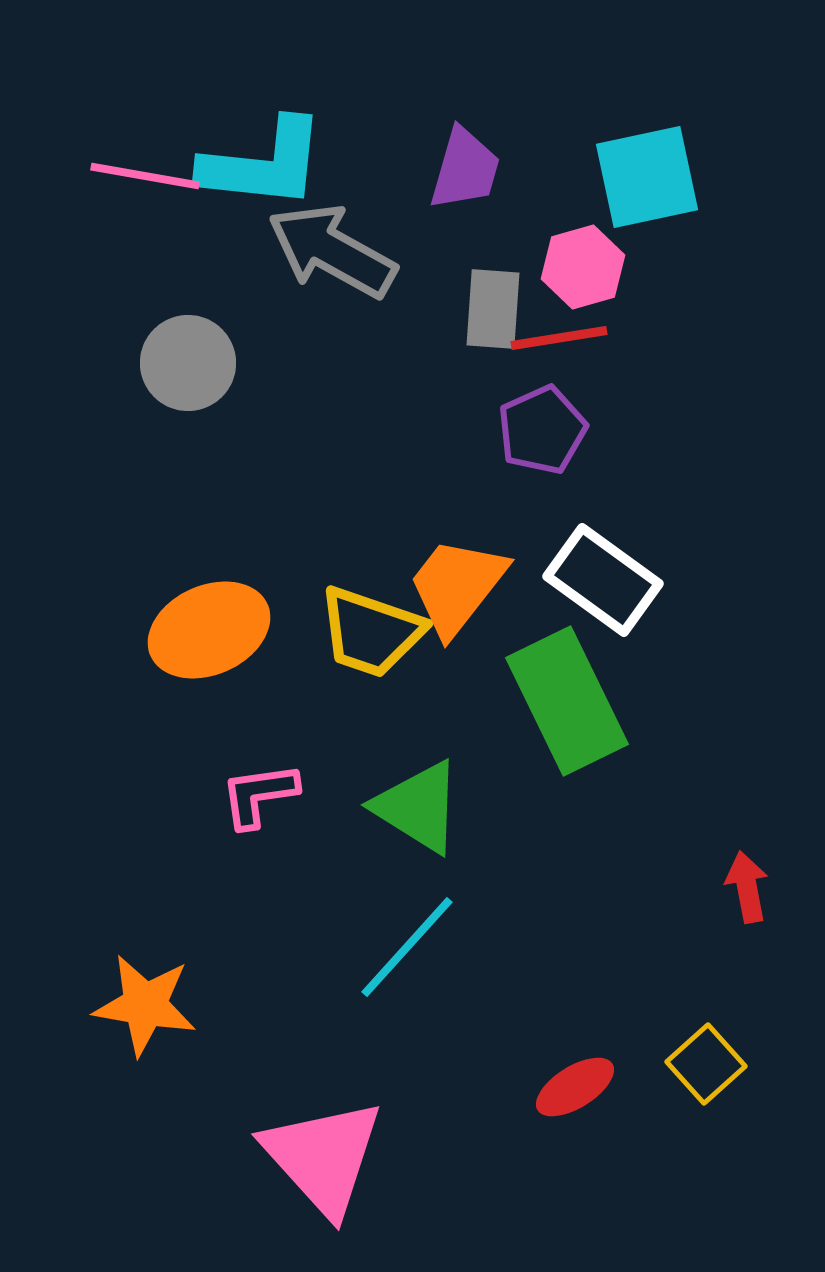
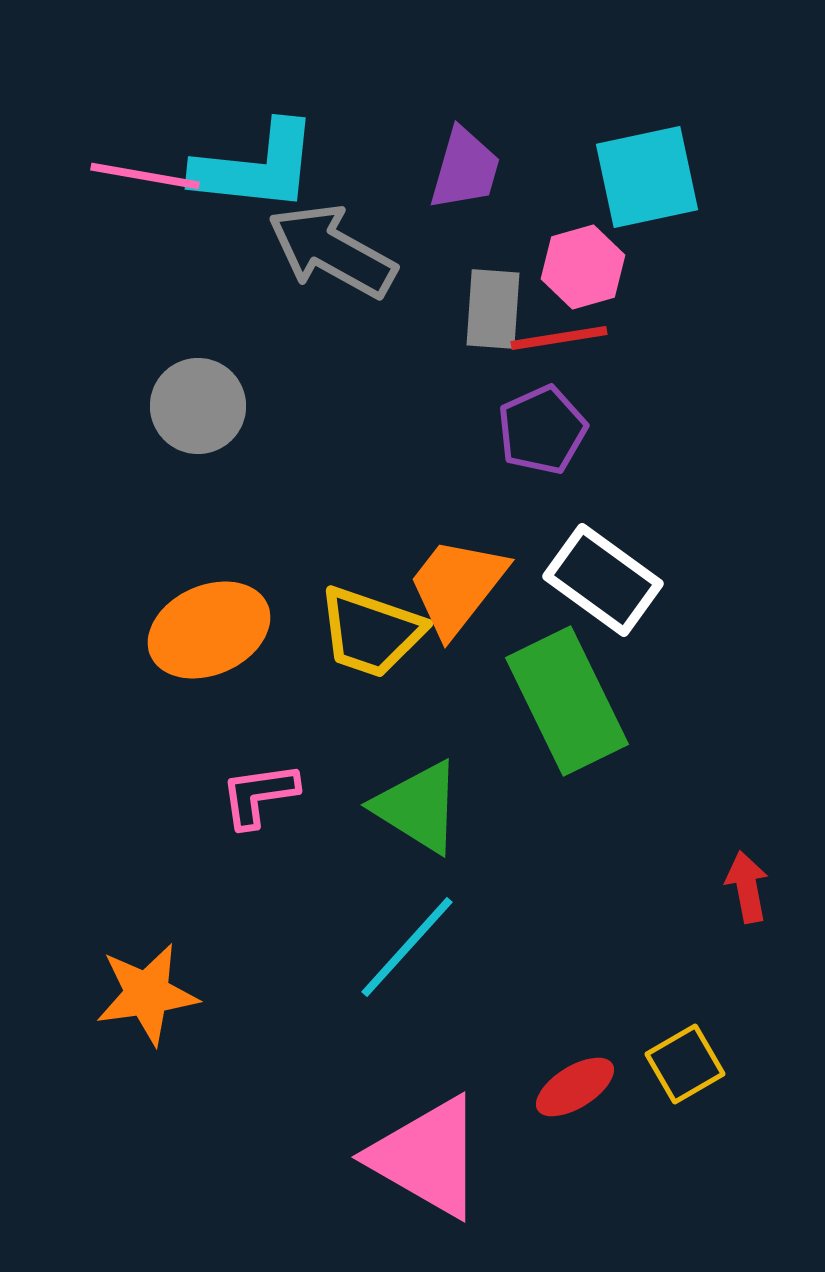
cyan L-shape: moved 7 px left, 3 px down
gray circle: moved 10 px right, 43 px down
orange star: moved 2 px right, 11 px up; rotated 18 degrees counterclockwise
yellow square: moved 21 px left; rotated 12 degrees clockwise
pink triangle: moved 104 px right; rotated 18 degrees counterclockwise
